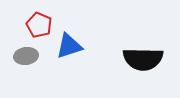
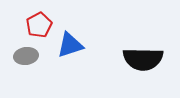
red pentagon: rotated 20 degrees clockwise
blue triangle: moved 1 px right, 1 px up
